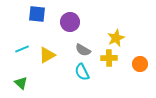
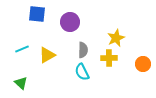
gray semicircle: rotated 119 degrees counterclockwise
orange circle: moved 3 px right
